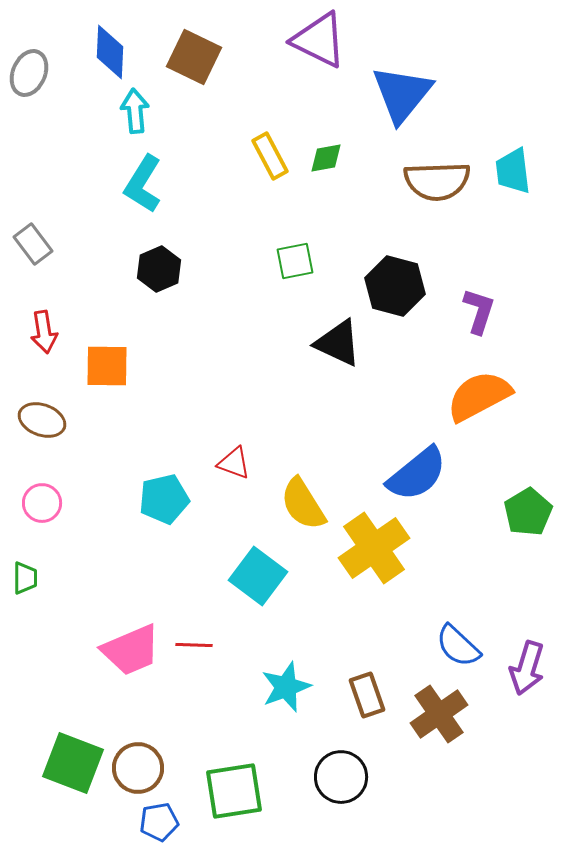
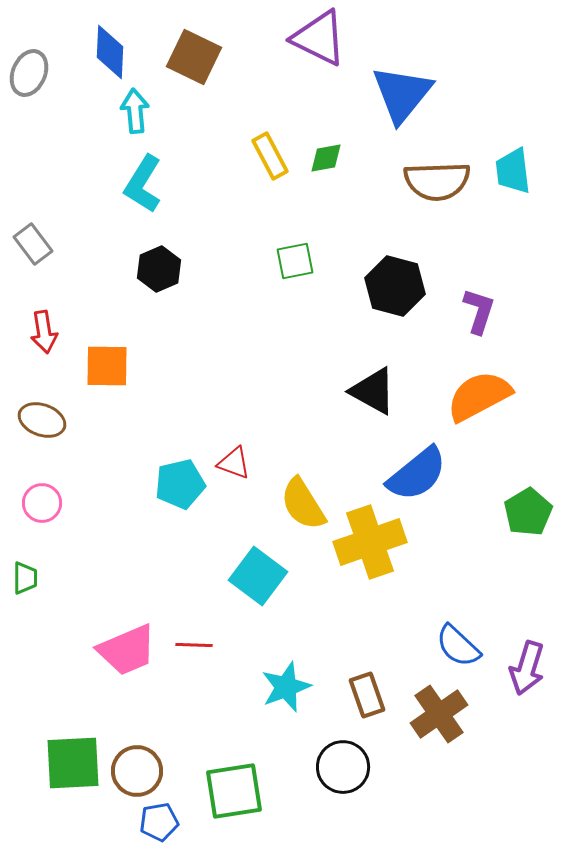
purple triangle at (319, 40): moved 2 px up
black triangle at (338, 343): moved 35 px right, 48 px down; rotated 4 degrees clockwise
cyan pentagon at (164, 499): moved 16 px right, 15 px up
yellow cross at (374, 548): moved 4 px left, 6 px up; rotated 16 degrees clockwise
pink trapezoid at (131, 650): moved 4 px left
green square at (73, 763): rotated 24 degrees counterclockwise
brown circle at (138, 768): moved 1 px left, 3 px down
black circle at (341, 777): moved 2 px right, 10 px up
